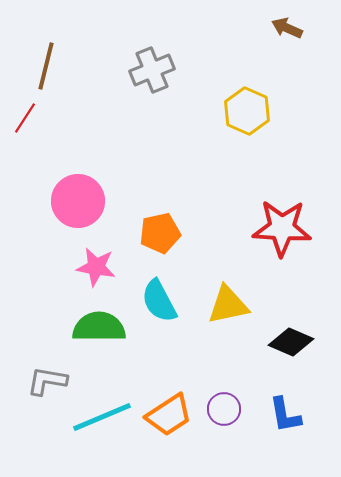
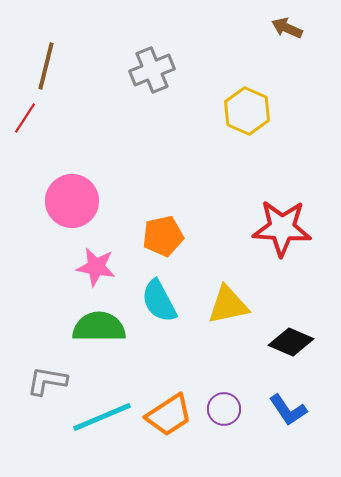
pink circle: moved 6 px left
orange pentagon: moved 3 px right, 3 px down
blue L-shape: moved 3 px right, 5 px up; rotated 24 degrees counterclockwise
